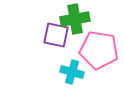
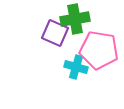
purple square: moved 1 px left, 2 px up; rotated 12 degrees clockwise
cyan cross: moved 4 px right, 5 px up
